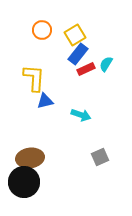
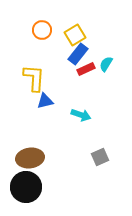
black circle: moved 2 px right, 5 px down
